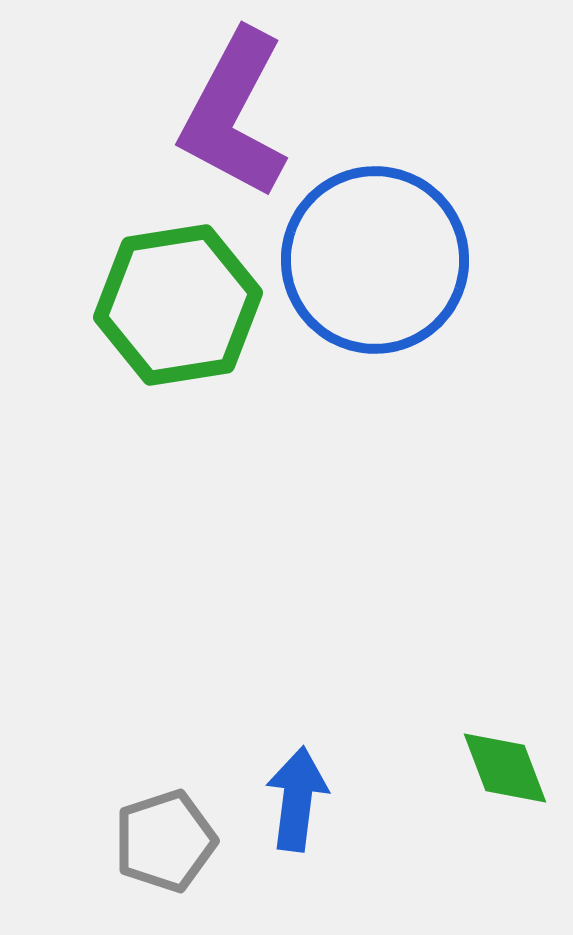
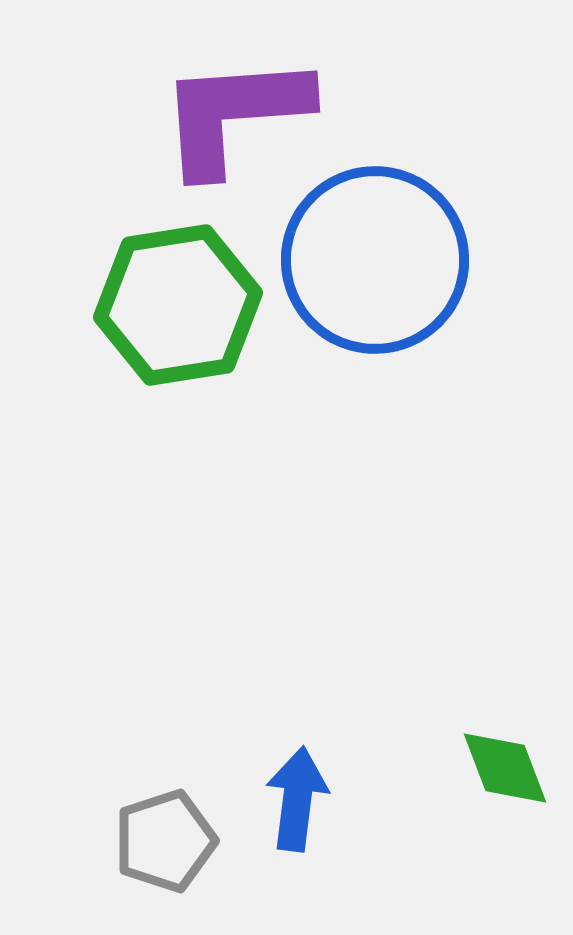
purple L-shape: rotated 58 degrees clockwise
